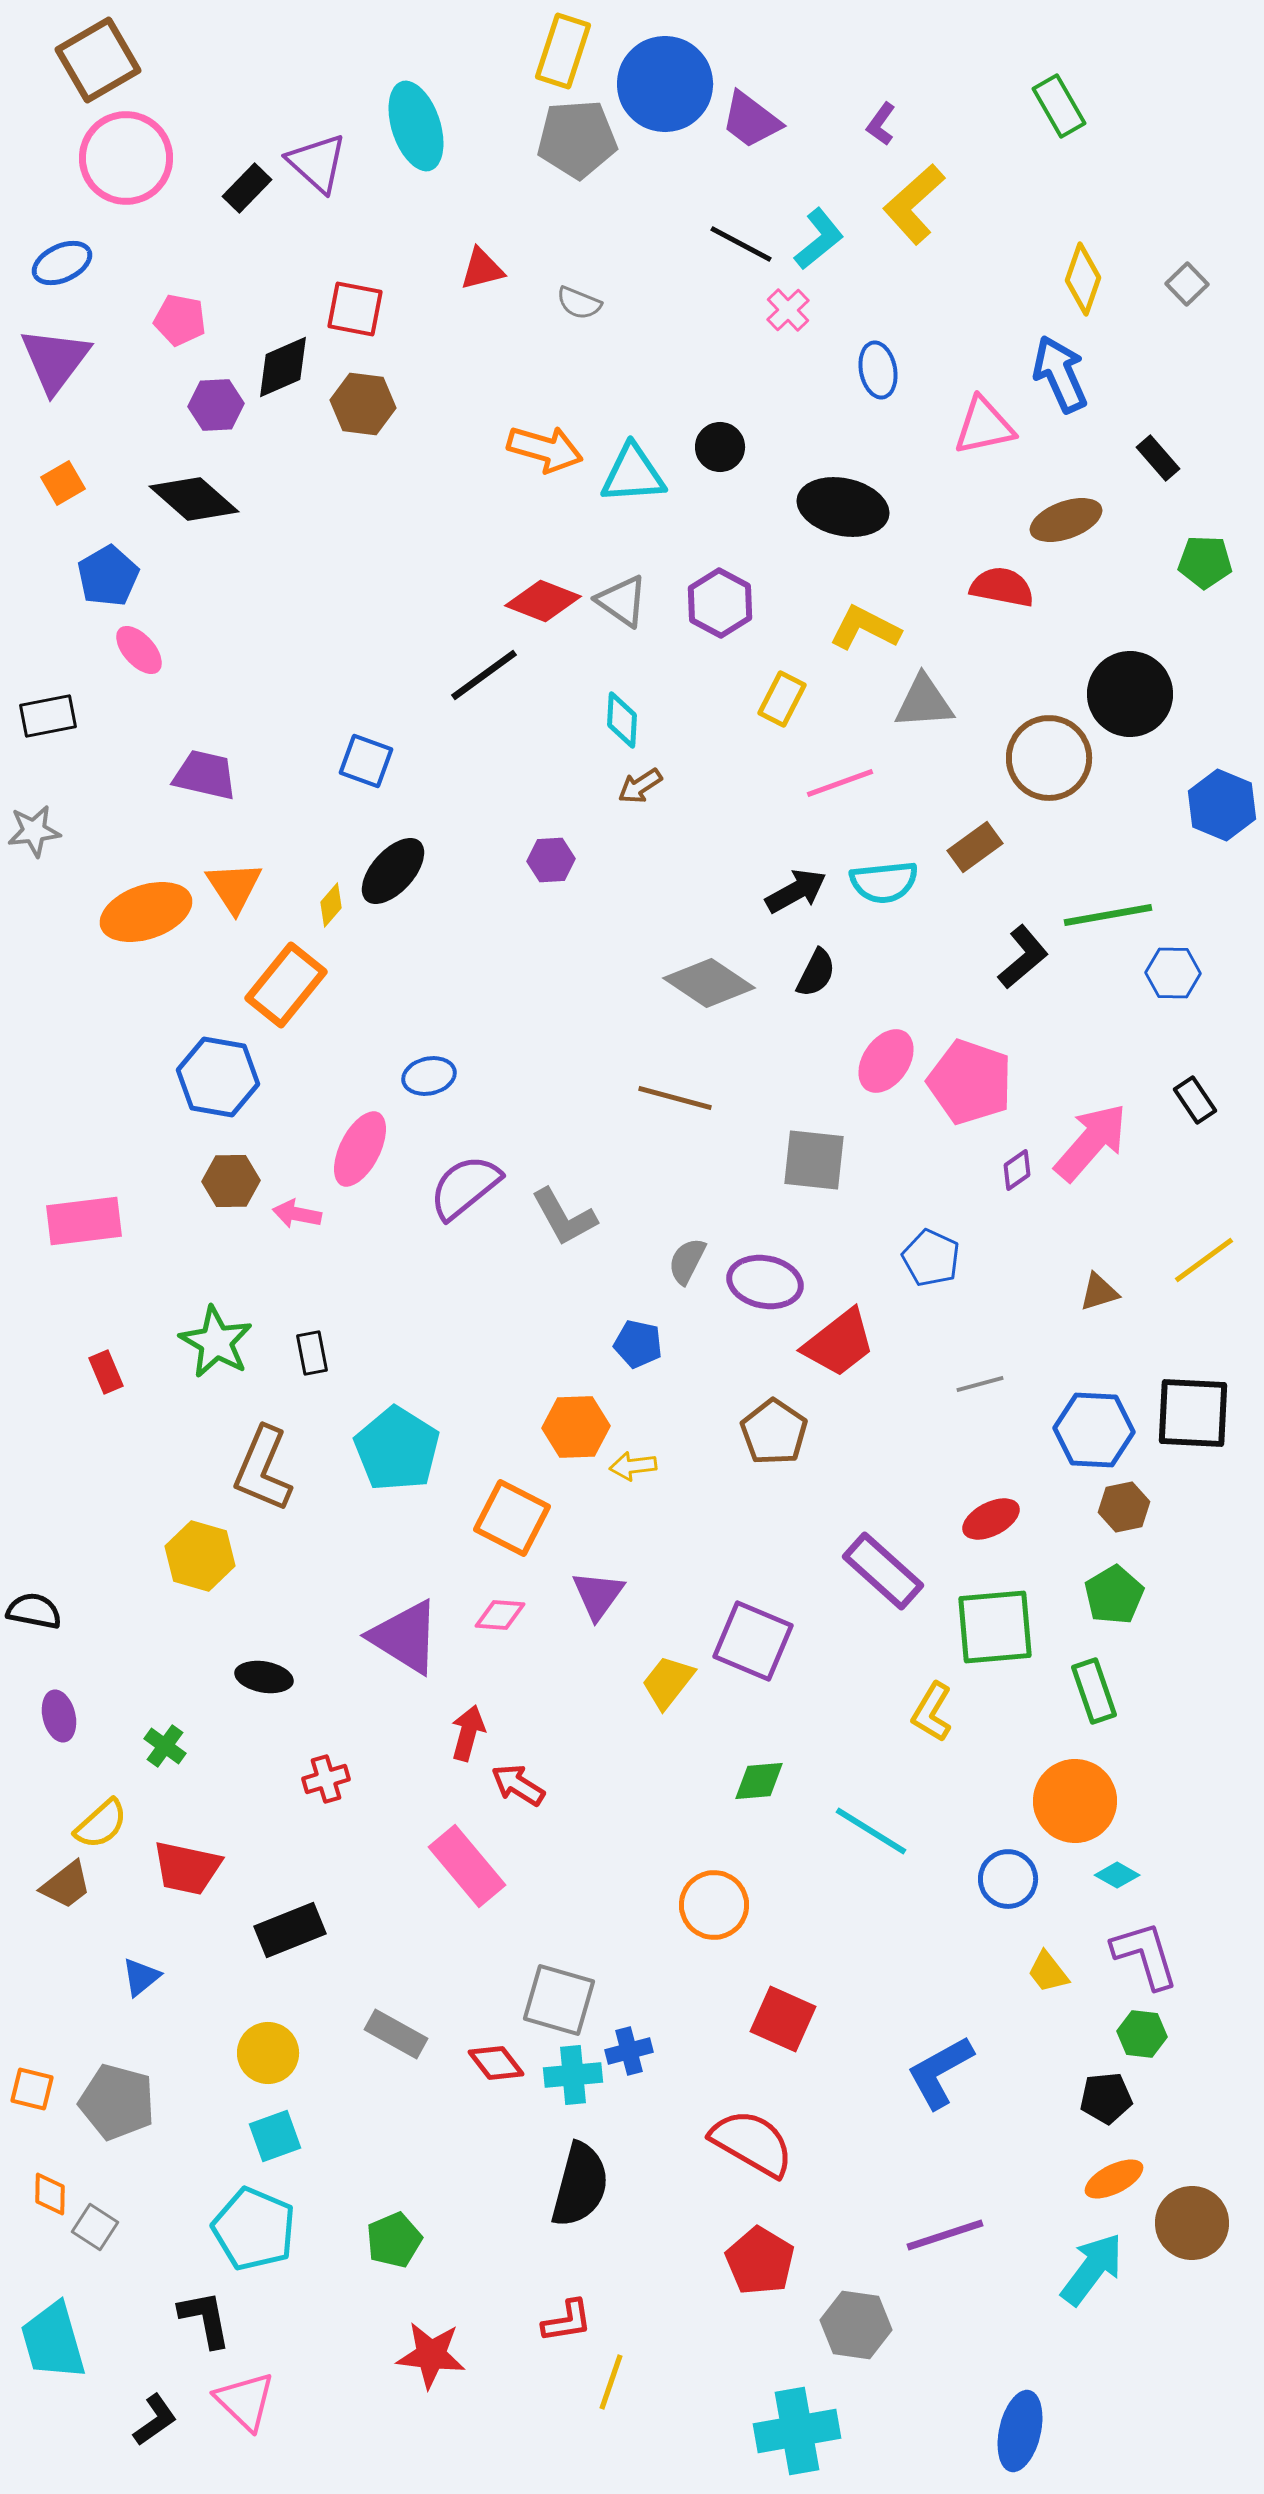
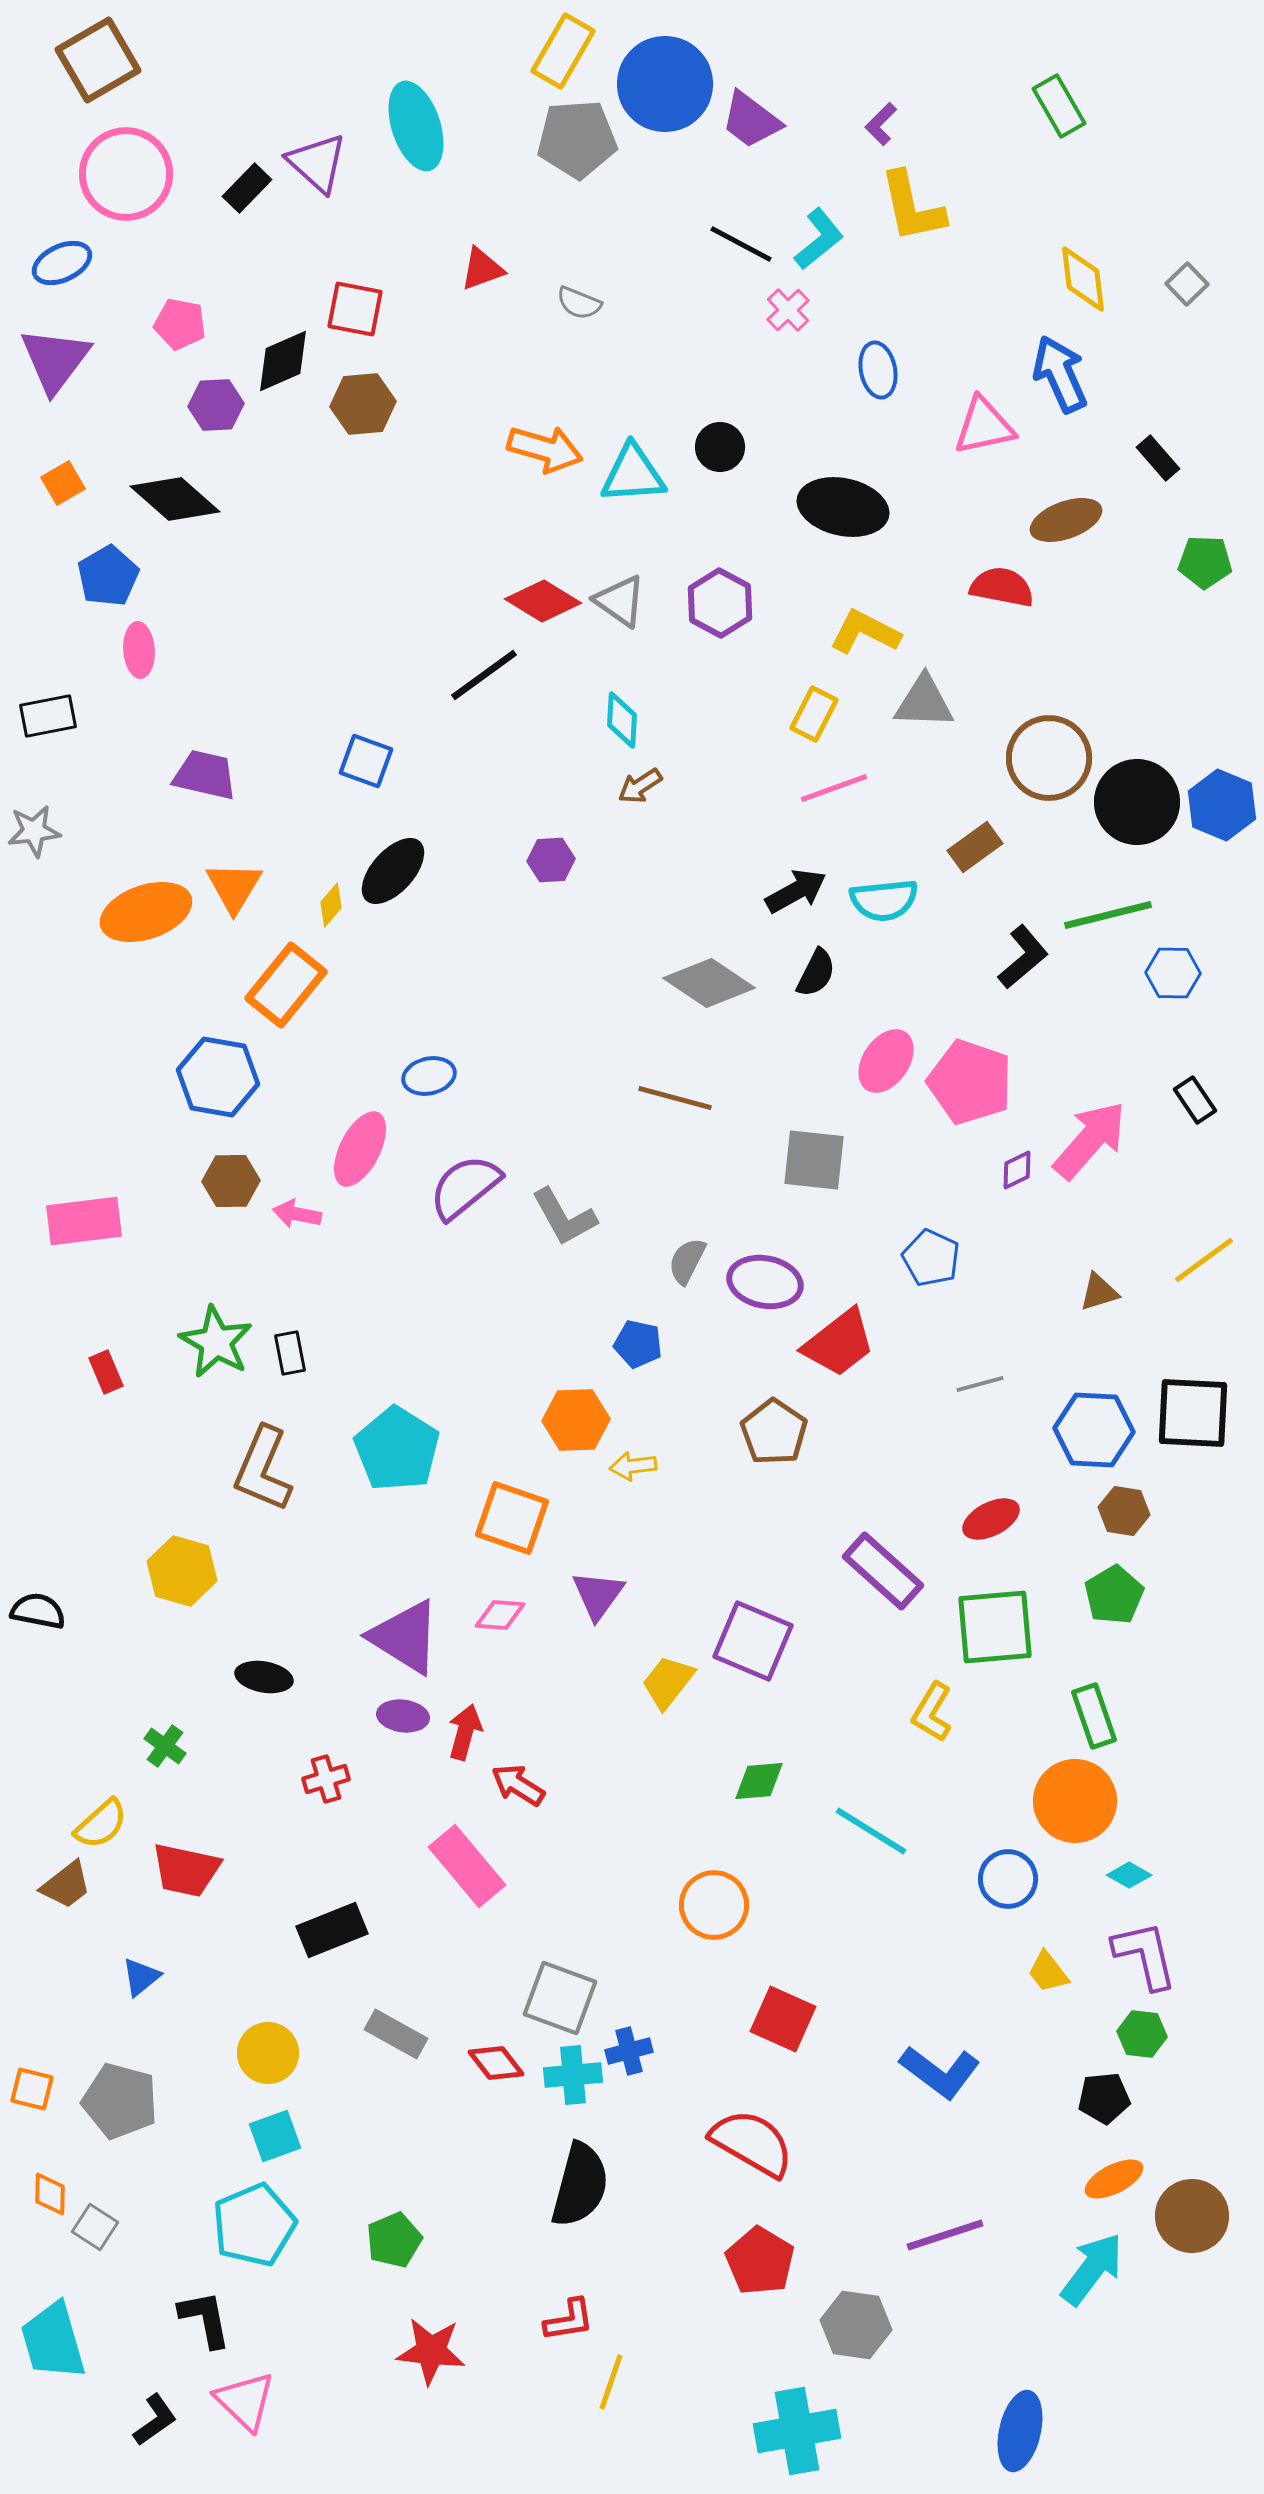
yellow rectangle at (563, 51): rotated 12 degrees clockwise
purple L-shape at (881, 124): rotated 9 degrees clockwise
pink circle at (126, 158): moved 16 px down
yellow L-shape at (914, 204): moved 2 px left, 3 px down; rotated 60 degrees counterclockwise
red triangle at (482, 269): rotated 6 degrees counterclockwise
yellow diamond at (1083, 279): rotated 26 degrees counterclockwise
pink pentagon at (180, 320): moved 4 px down
black diamond at (283, 367): moved 6 px up
brown hexagon at (363, 404): rotated 12 degrees counterclockwise
black diamond at (194, 499): moved 19 px left
red diamond at (543, 601): rotated 10 degrees clockwise
gray triangle at (622, 601): moved 2 px left
yellow L-shape at (865, 628): moved 4 px down
pink ellipse at (139, 650): rotated 38 degrees clockwise
black circle at (1130, 694): moved 7 px right, 108 px down
yellow rectangle at (782, 699): moved 32 px right, 15 px down
gray triangle at (924, 702): rotated 6 degrees clockwise
pink line at (840, 783): moved 6 px left, 5 px down
cyan semicircle at (884, 882): moved 18 px down
orange triangle at (234, 887): rotated 4 degrees clockwise
green line at (1108, 915): rotated 4 degrees counterclockwise
pink arrow at (1091, 1142): moved 1 px left, 2 px up
purple diamond at (1017, 1170): rotated 9 degrees clockwise
black rectangle at (312, 1353): moved 22 px left
orange hexagon at (576, 1427): moved 7 px up
brown hexagon at (1124, 1507): moved 4 px down; rotated 21 degrees clockwise
orange square at (512, 1518): rotated 8 degrees counterclockwise
yellow hexagon at (200, 1556): moved 18 px left, 15 px down
black semicircle at (34, 1611): moved 4 px right
green rectangle at (1094, 1691): moved 25 px down
purple ellipse at (59, 1716): moved 344 px right; rotated 69 degrees counterclockwise
red arrow at (468, 1733): moved 3 px left, 1 px up
red trapezoid at (187, 1868): moved 1 px left, 2 px down
cyan diamond at (1117, 1875): moved 12 px right
black rectangle at (290, 1930): moved 42 px right
purple L-shape at (1145, 1955): rotated 4 degrees clockwise
gray square at (559, 2000): moved 1 px right, 2 px up; rotated 4 degrees clockwise
blue L-shape at (940, 2072): rotated 114 degrees counterclockwise
black pentagon at (1106, 2098): moved 2 px left
gray pentagon at (117, 2102): moved 3 px right, 1 px up
brown circle at (1192, 2223): moved 7 px up
cyan pentagon at (254, 2229): moved 4 px up; rotated 26 degrees clockwise
red L-shape at (567, 2321): moved 2 px right, 1 px up
red star at (431, 2355): moved 4 px up
